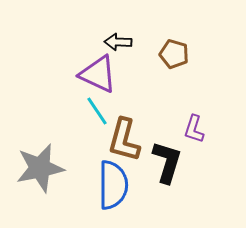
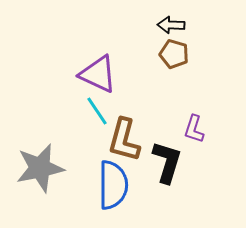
black arrow: moved 53 px right, 17 px up
